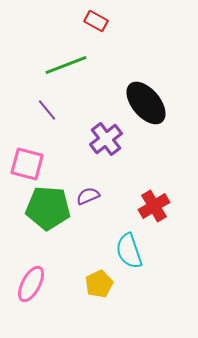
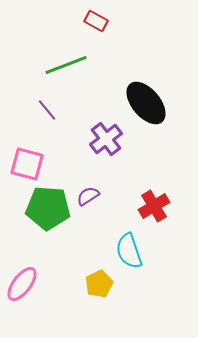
purple semicircle: rotated 10 degrees counterclockwise
pink ellipse: moved 9 px left; rotated 9 degrees clockwise
